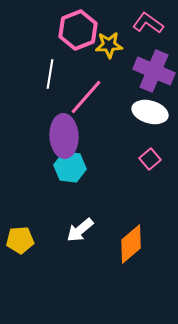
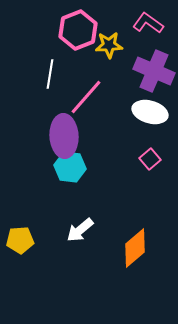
orange diamond: moved 4 px right, 4 px down
